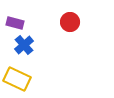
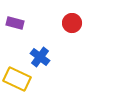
red circle: moved 2 px right, 1 px down
blue cross: moved 16 px right, 12 px down; rotated 12 degrees counterclockwise
